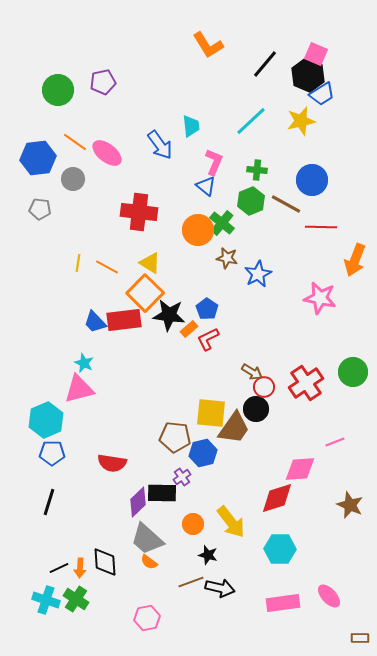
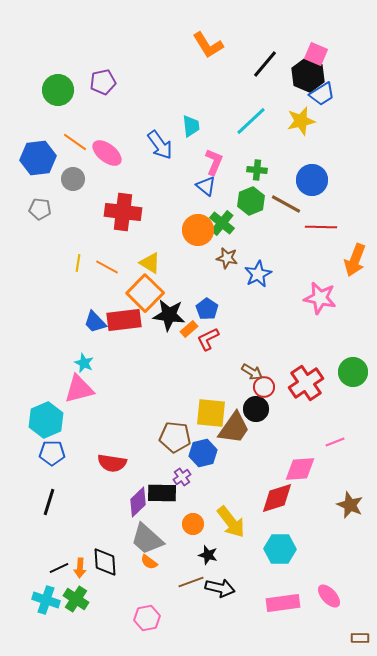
red cross at (139, 212): moved 16 px left
